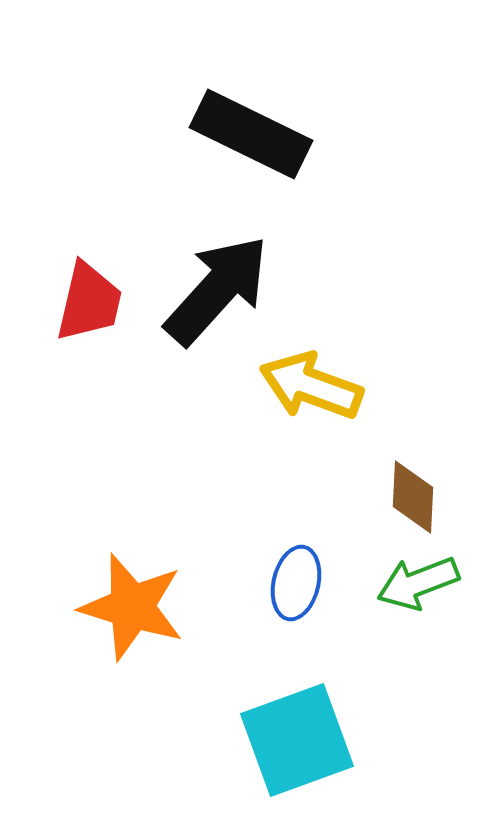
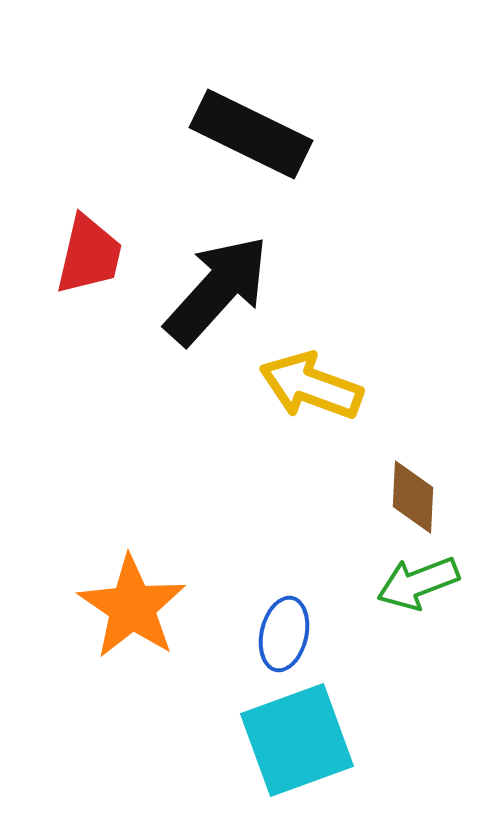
red trapezoid: moved 47 px up
blue ellipse: moved 12 px left, 51 px down
orange star: rotated 17 degrees clockwise
